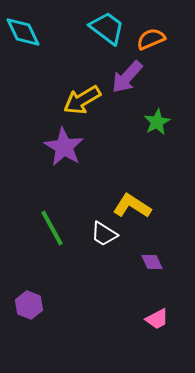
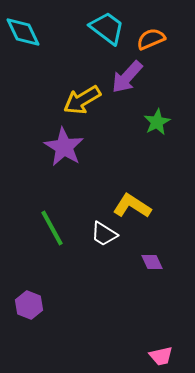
pink trapezoid: moved 4 px right, 37 px down; rotated 15 degrees clockwise
